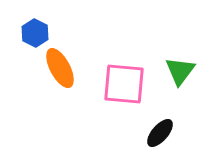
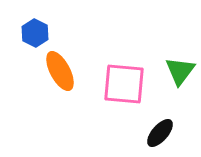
orange ellipse: moved 3 px down
